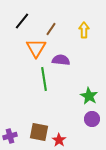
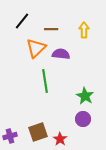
brown line: rotated 56 degrees clockwise
orange triangle: rotated 15 degrees clockwise
purple semicircle: moved 6 px up
green line: moved 1 px right, 2 px down
green star: moved 4 px left
purple circle: moved 9 px left
brown square: moved 1 px left; rotated 30 degrees counterclockwise
red star: moved 1 px right, 1 px up
